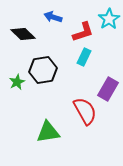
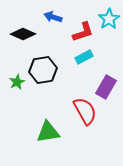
black diamond: rotated 20 degrees counterclockwise
cyan rectangle: rotated 36 degrees clockwise
purple rectangle: moved 2 px left, 2 px up
